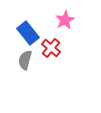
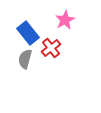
red cross: rotated 12 degrees clockwise
gray semicircle: moved 1 px up
